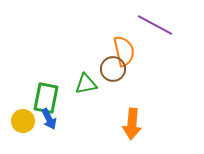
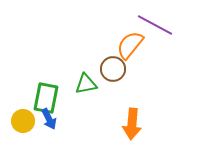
orange semicircle: moved 6 px right, 6 px up; rotated 128 degrees counterclockwise
